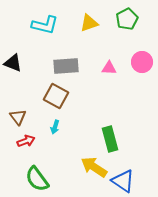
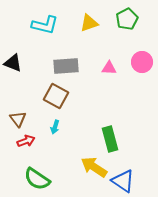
brown triangle: moved 2 px down
green semicircle: rotated 20 degrees counterclockwise
